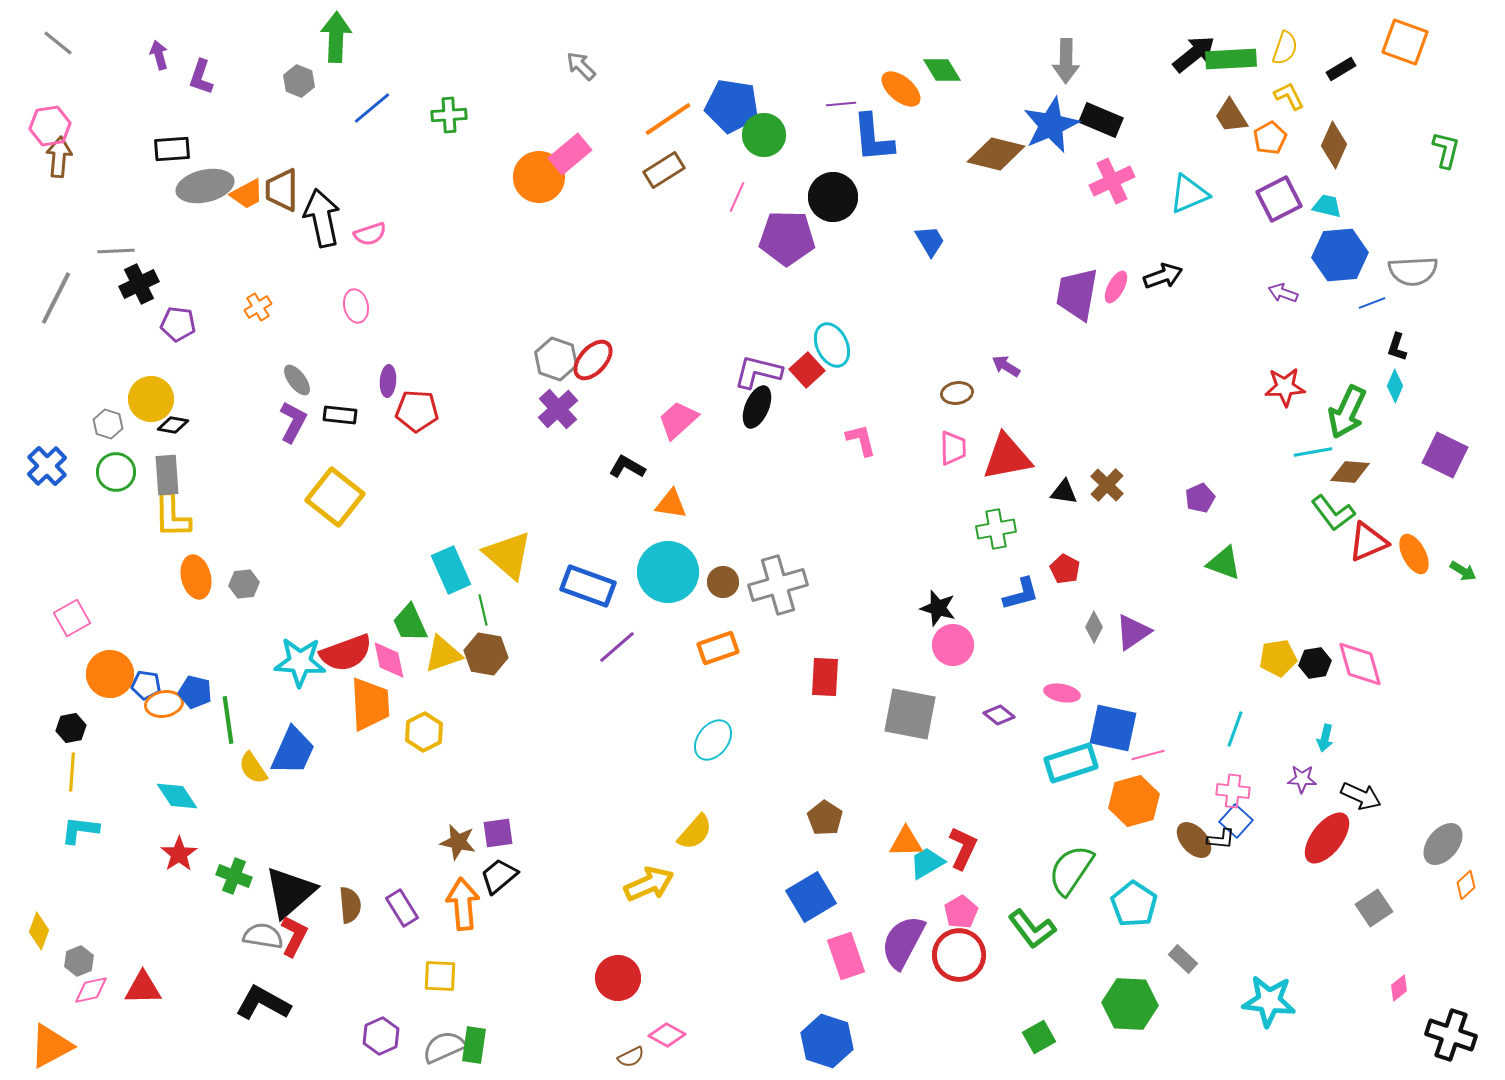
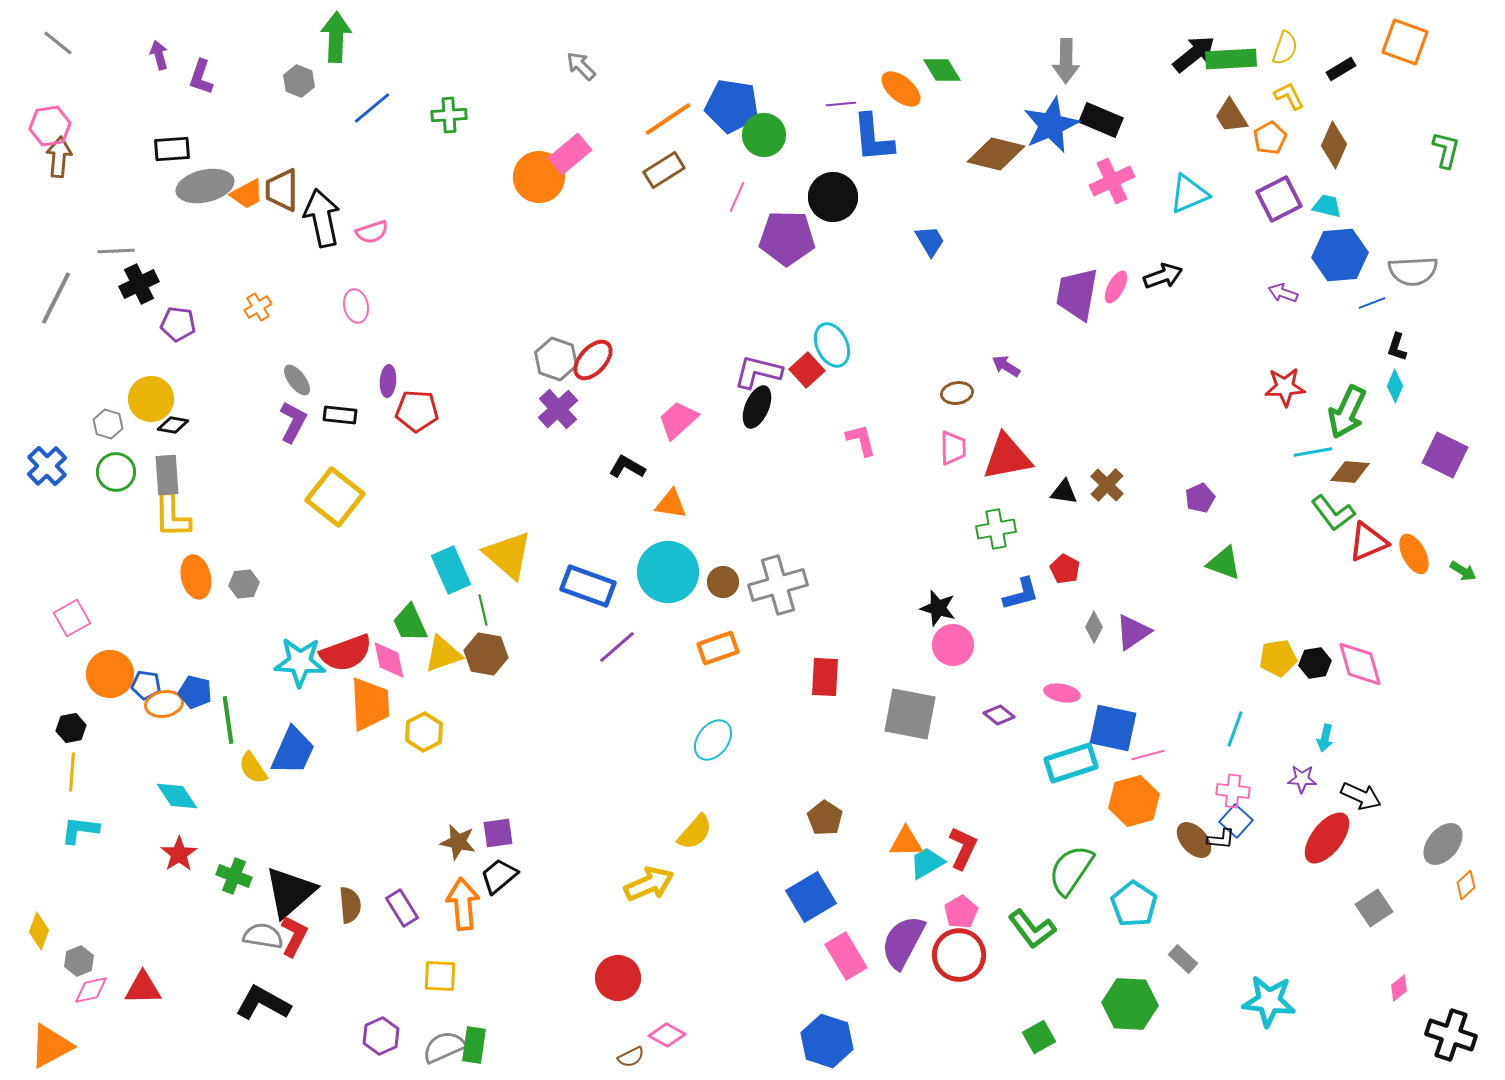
pink semicircle at (370, 234): moved 2 px right, 2 px up
pink rectangle at (846, 956): rotated 12 degrees counterclockwise
